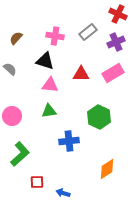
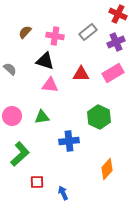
brown semicircle: moved 9 px right, 6 px up
green triangle: moved 7 px left, 6 px down
orange diamond: rotated 15 degrees counterclockwise
blue arrow: rotated 48 degrees clockwise
